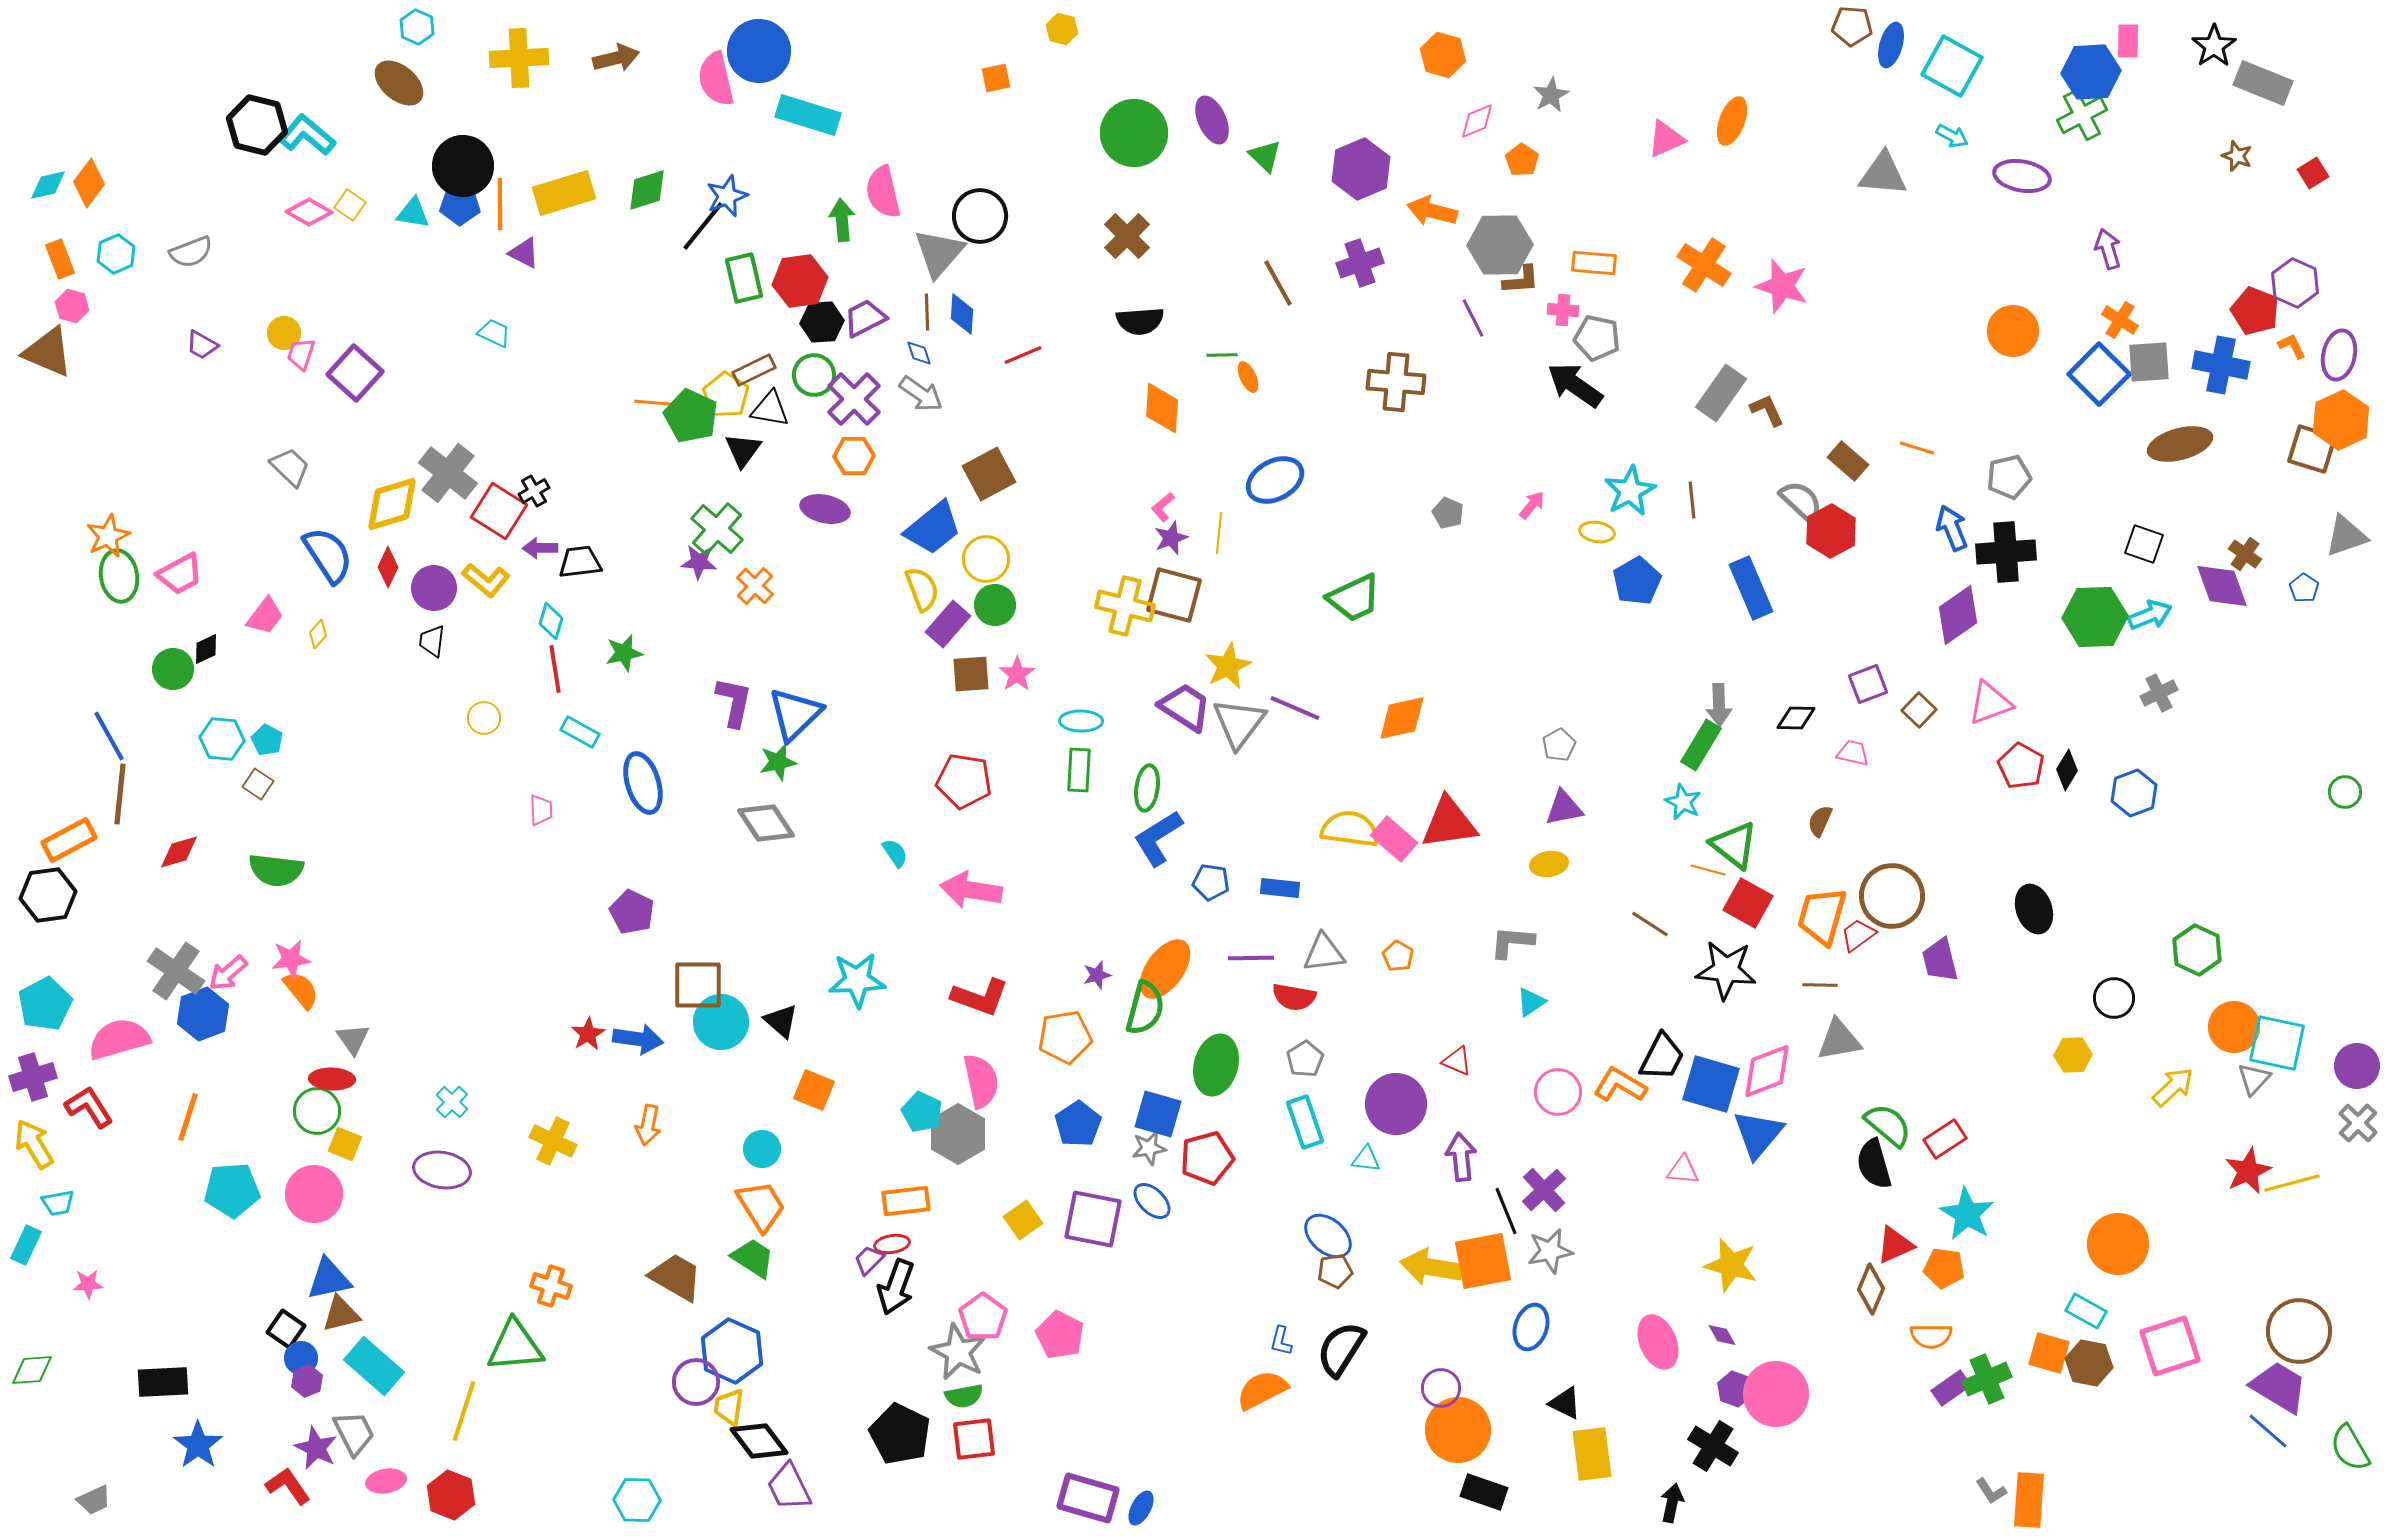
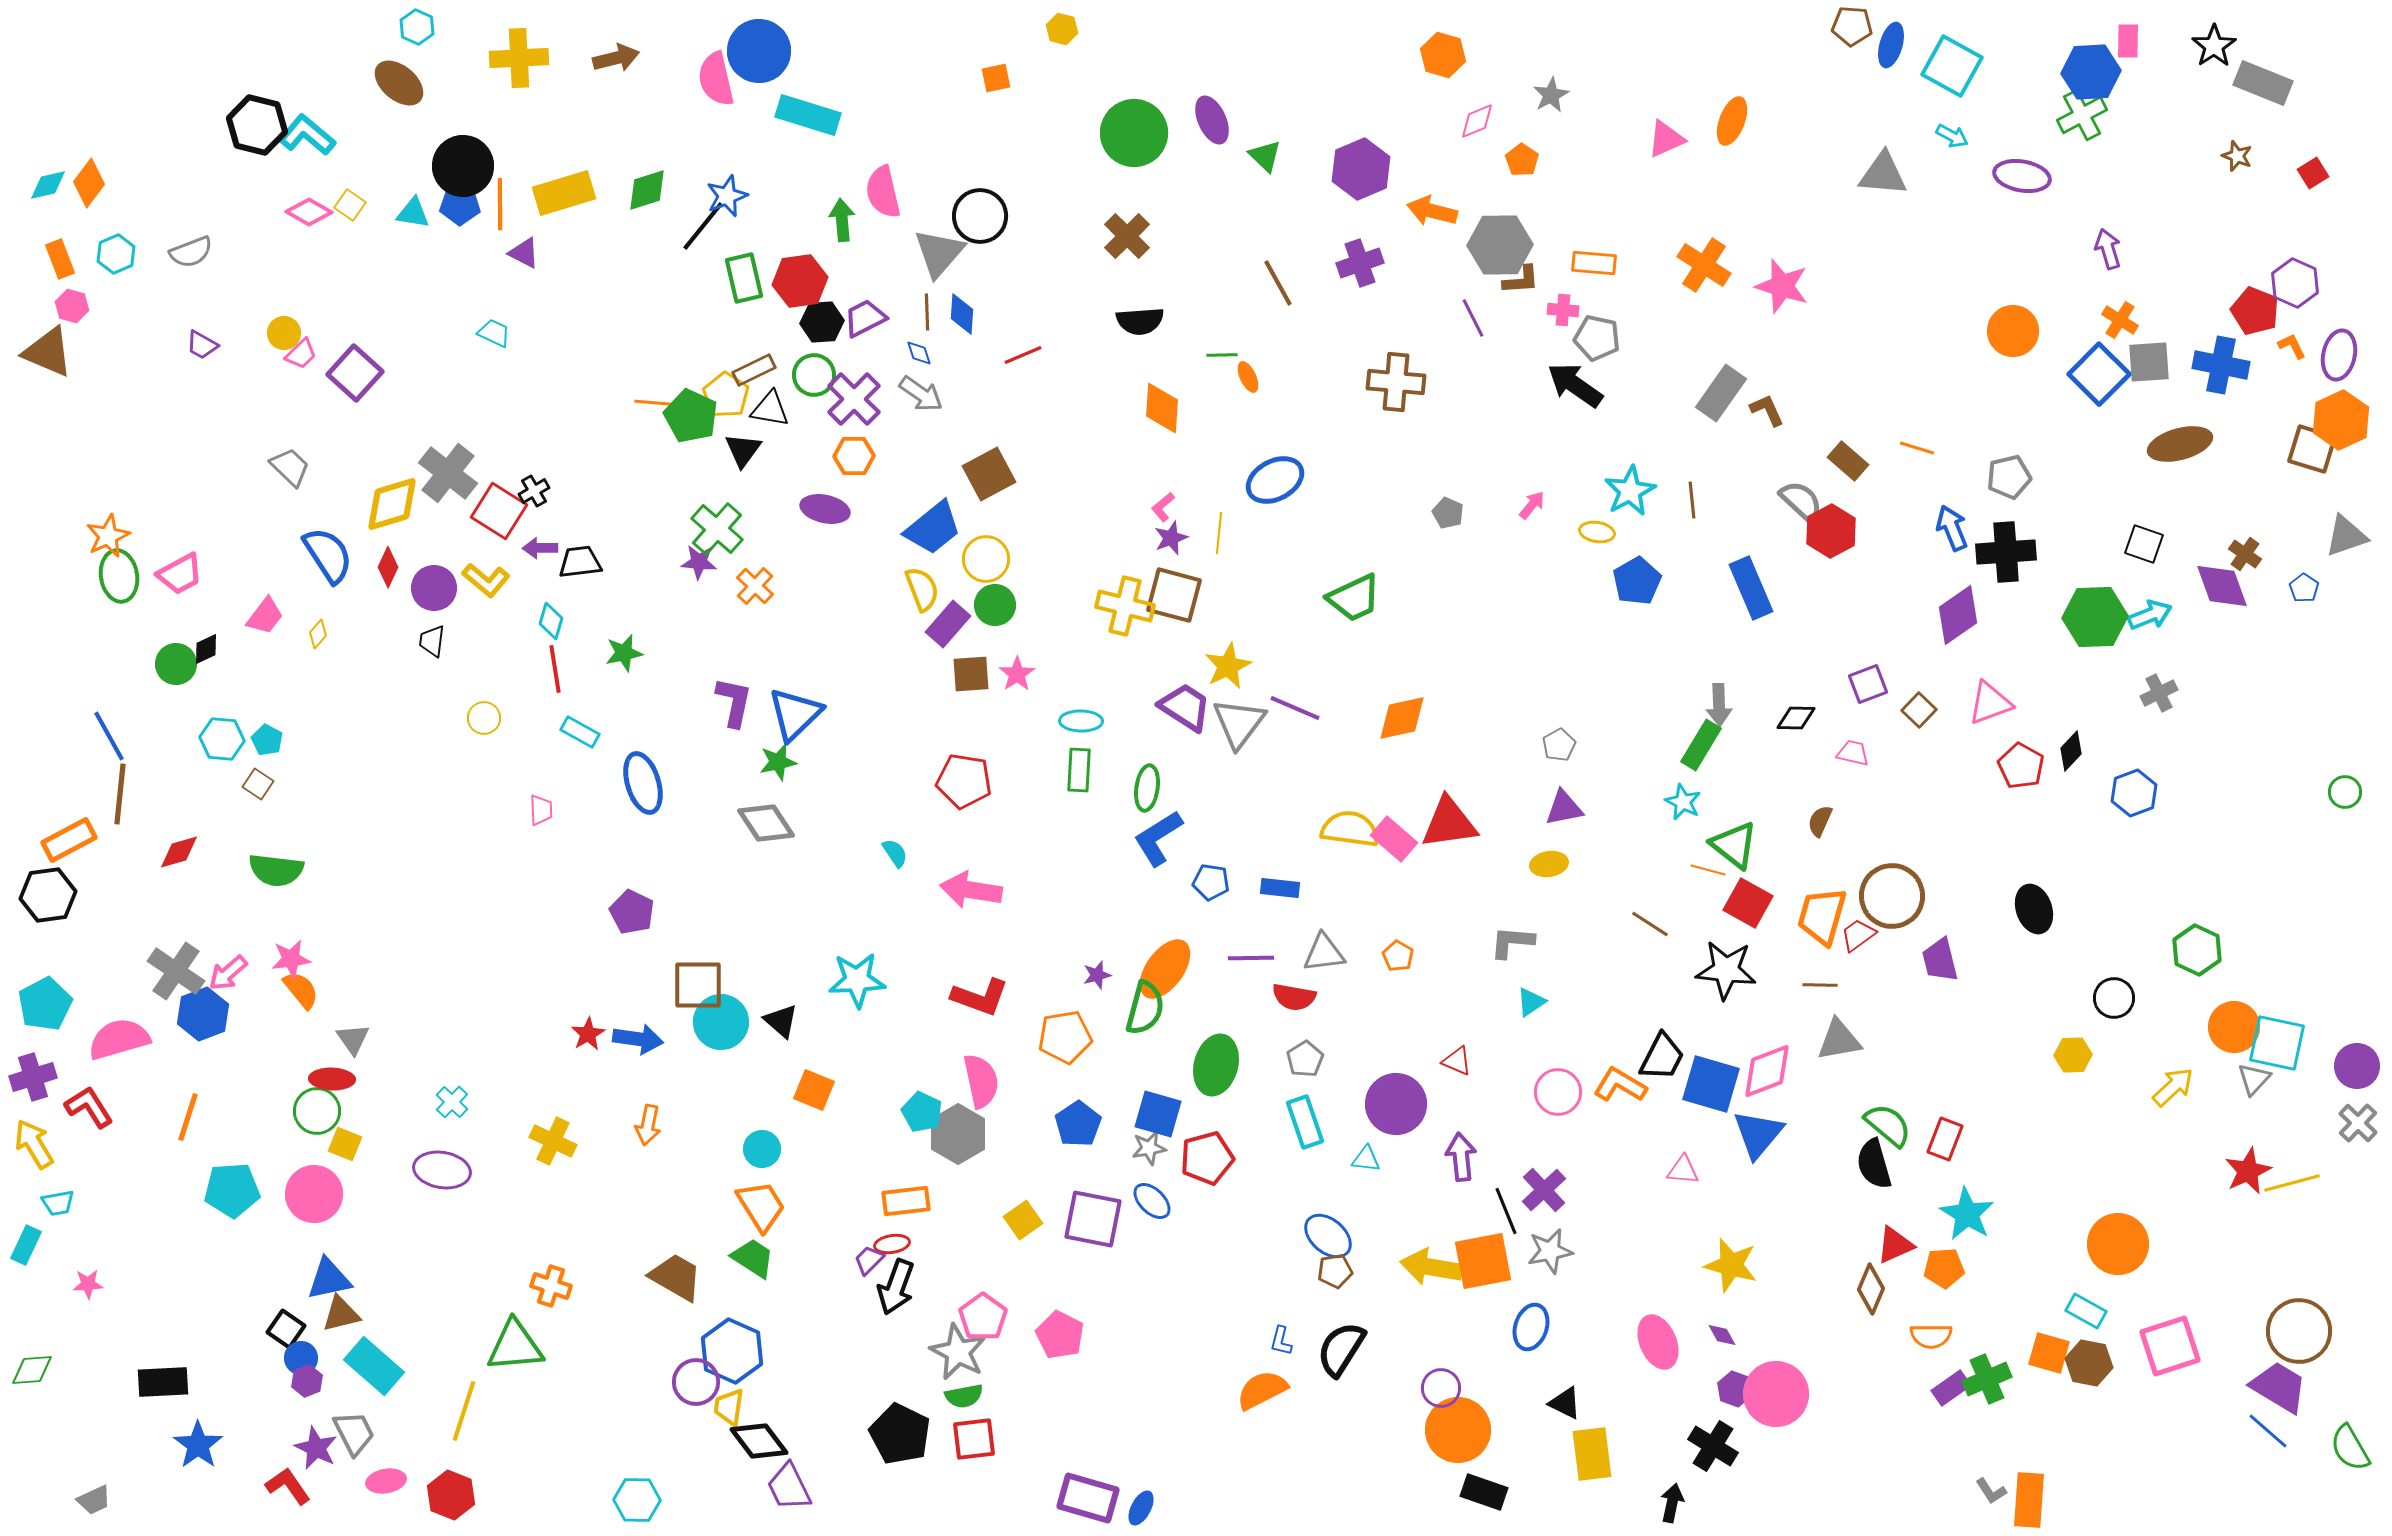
pink trapezoid at (301, 354): rotated 152 degrees counterclockwise
green circle at (173, 669): moved 3 px right, 5 px up
black diamond at (2067, 770): moved 4 px right, 19 px up; rotated 12 degrees clockwise
red rectangle at (1945, 1139): rotated 36 degrees counterclockwise
orange pentagon at (1944, 1268): rotated 12 degrees counterclockwise
